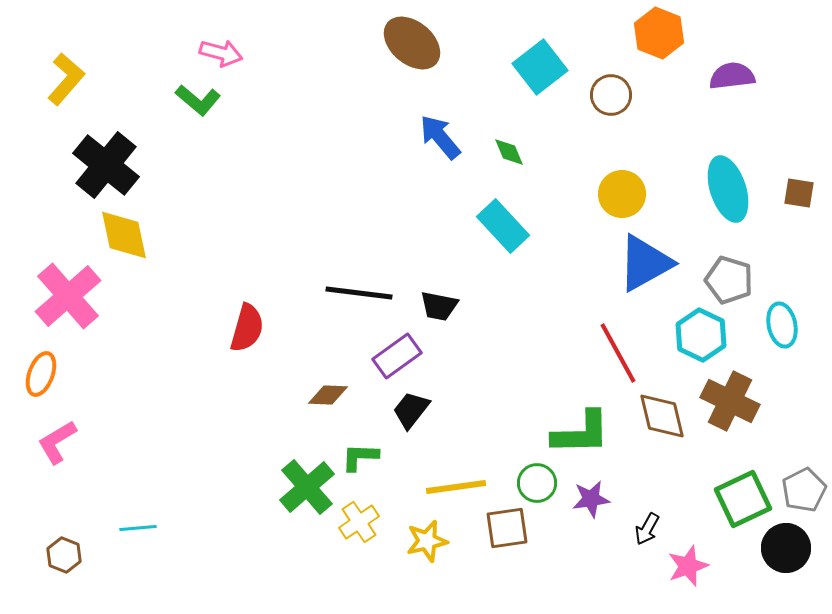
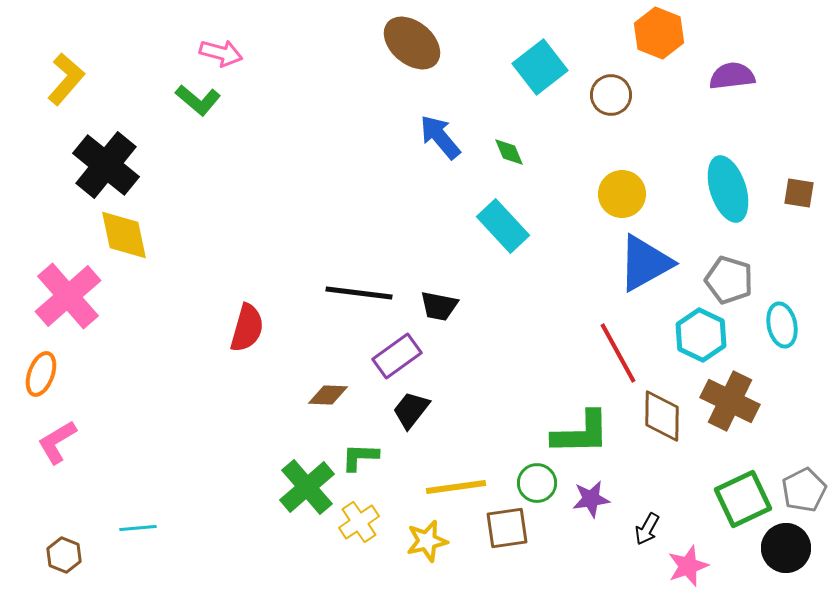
brown diamond at (662, 416): rotated 14 degrees clockwise
